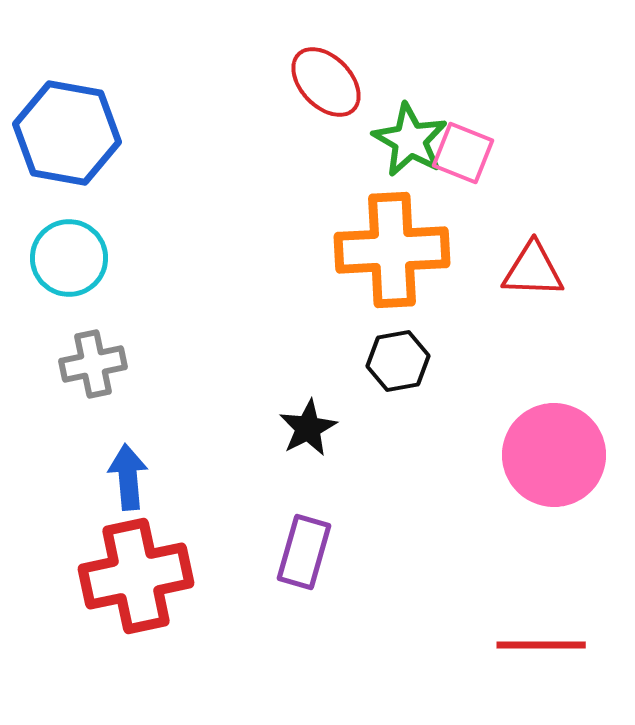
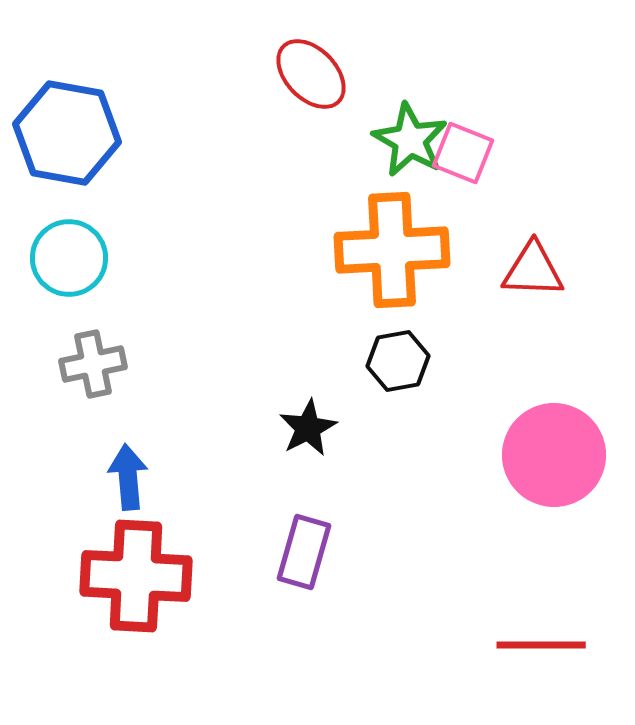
red ellipse: moved 15 px left, 8 px up
red cross: rotated 15 degrees clockwise
